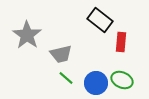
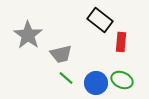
gray star: moved 1 px right
